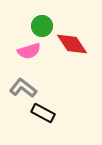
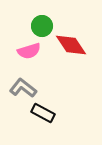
red diamond: moved 1 px left, 1 px down
